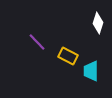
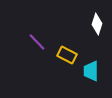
white diamond: moved 1 px left, 1 px down
yellow rectangle: moved 1 px left, 1 px up
